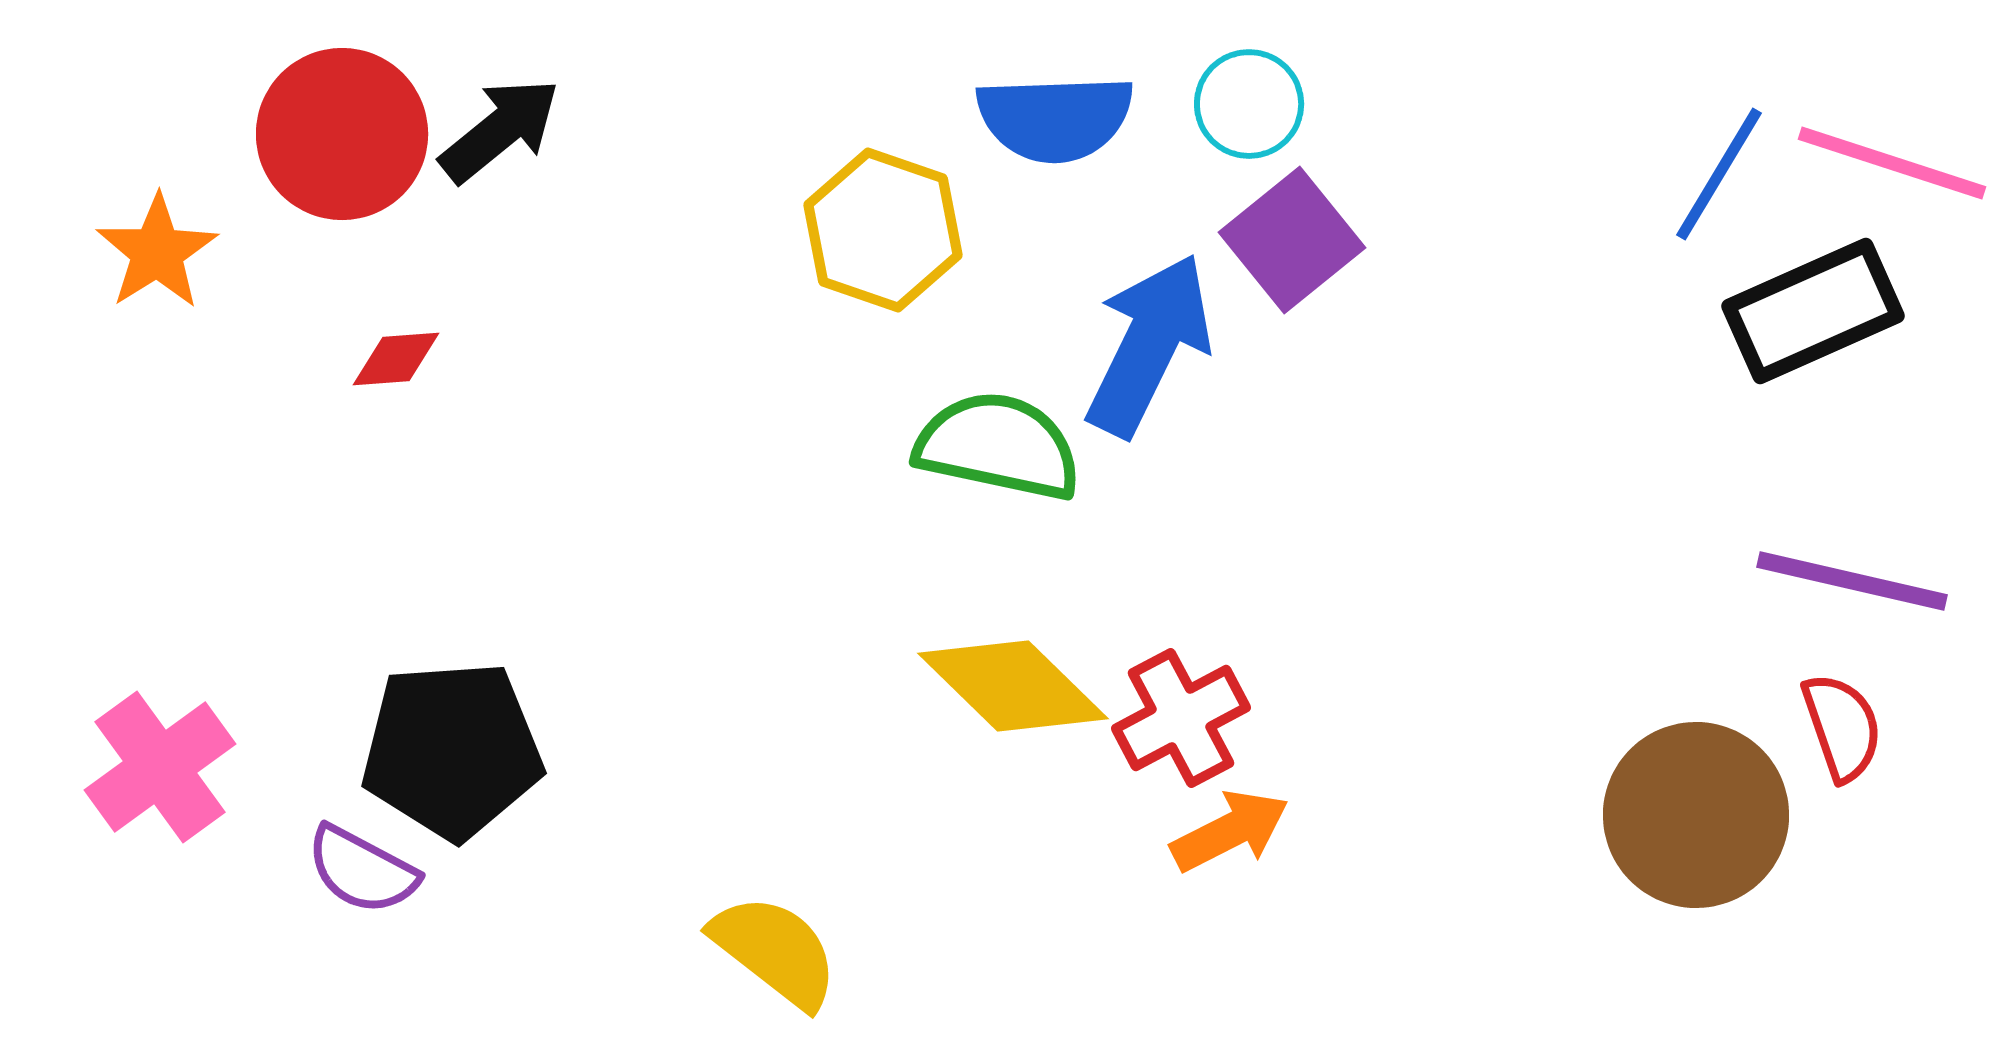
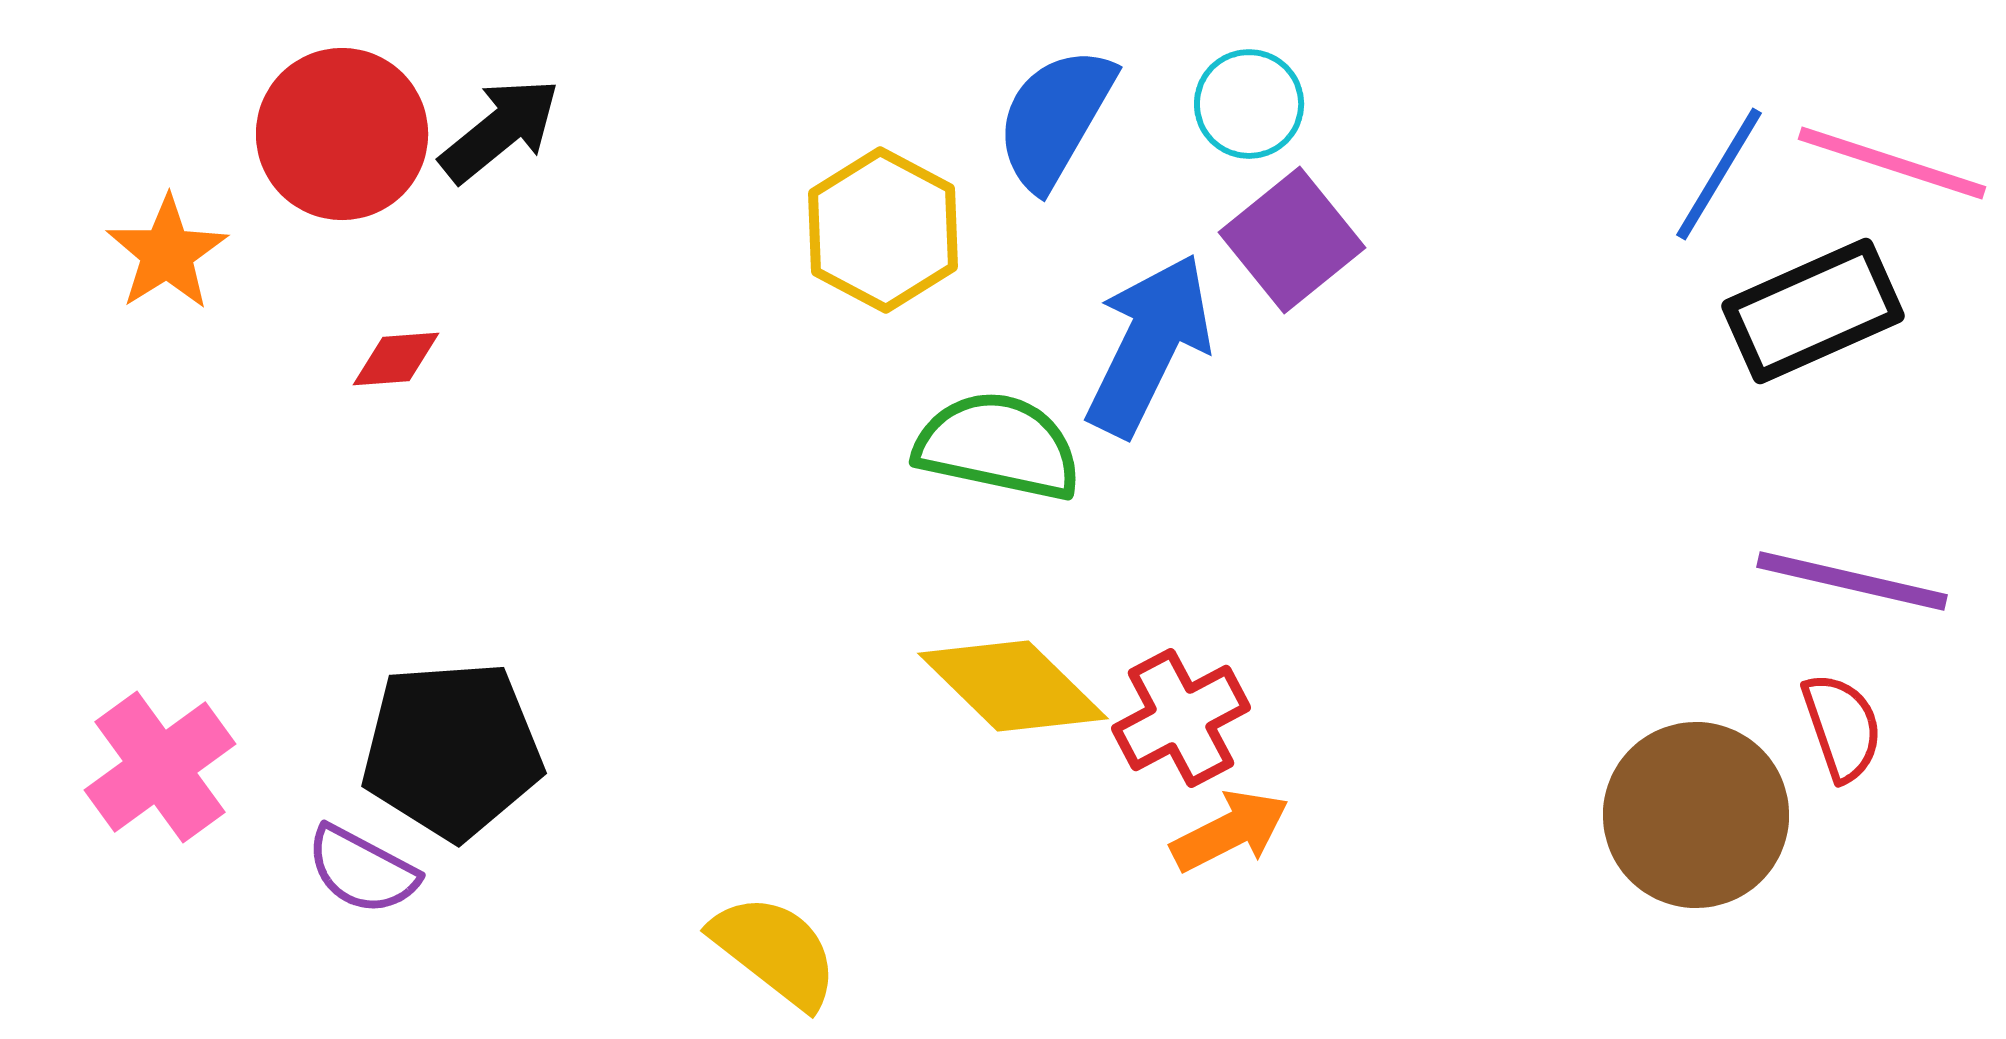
blue semicircle: rotated 122 degrees clockwise
yellow hexagon: rotated 9 degrees clockwise
orange star: moved 10 px right, 1 px down
